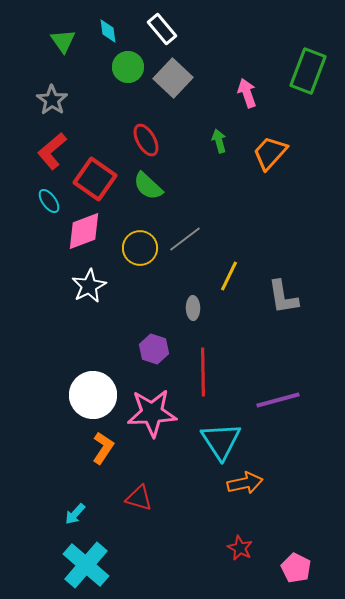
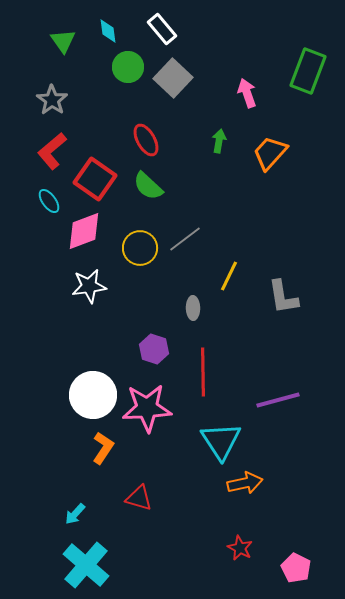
green arrow: rotated 25 degrees clockwise
white star: rotated 20 degrees clockwise
pink star: moved 5 px left, 5 px up
